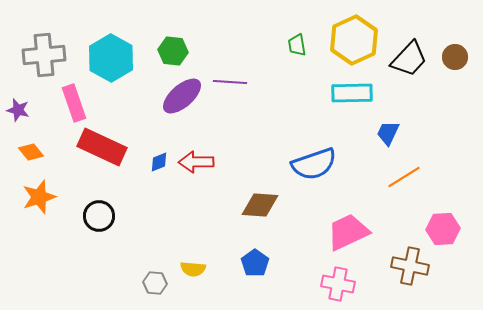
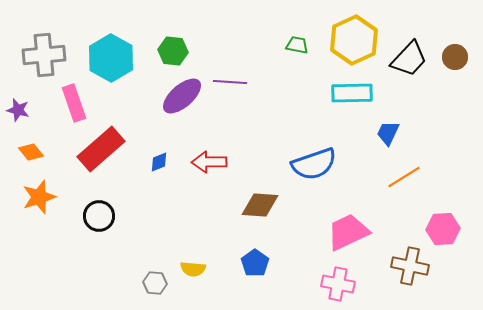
green trapezoid: rotated 110 degrees clockwise
red rectangle: moved 1 px left, 2 px down; rotated 66 degrees counterclockwise
red arrow: moved 13 px right
